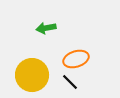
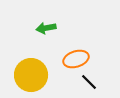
yellow circle: moved 1 px left
black line: moved 19 px right
